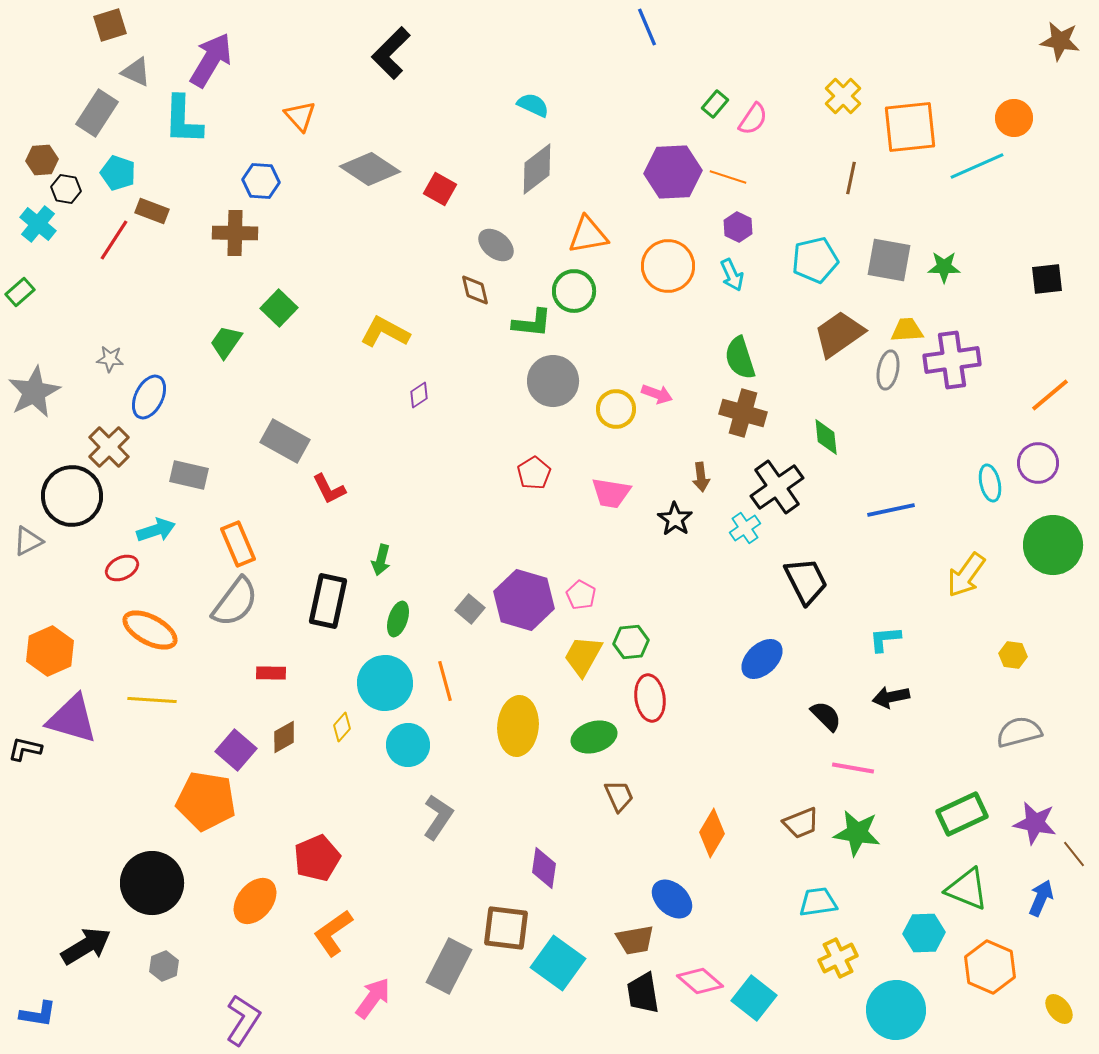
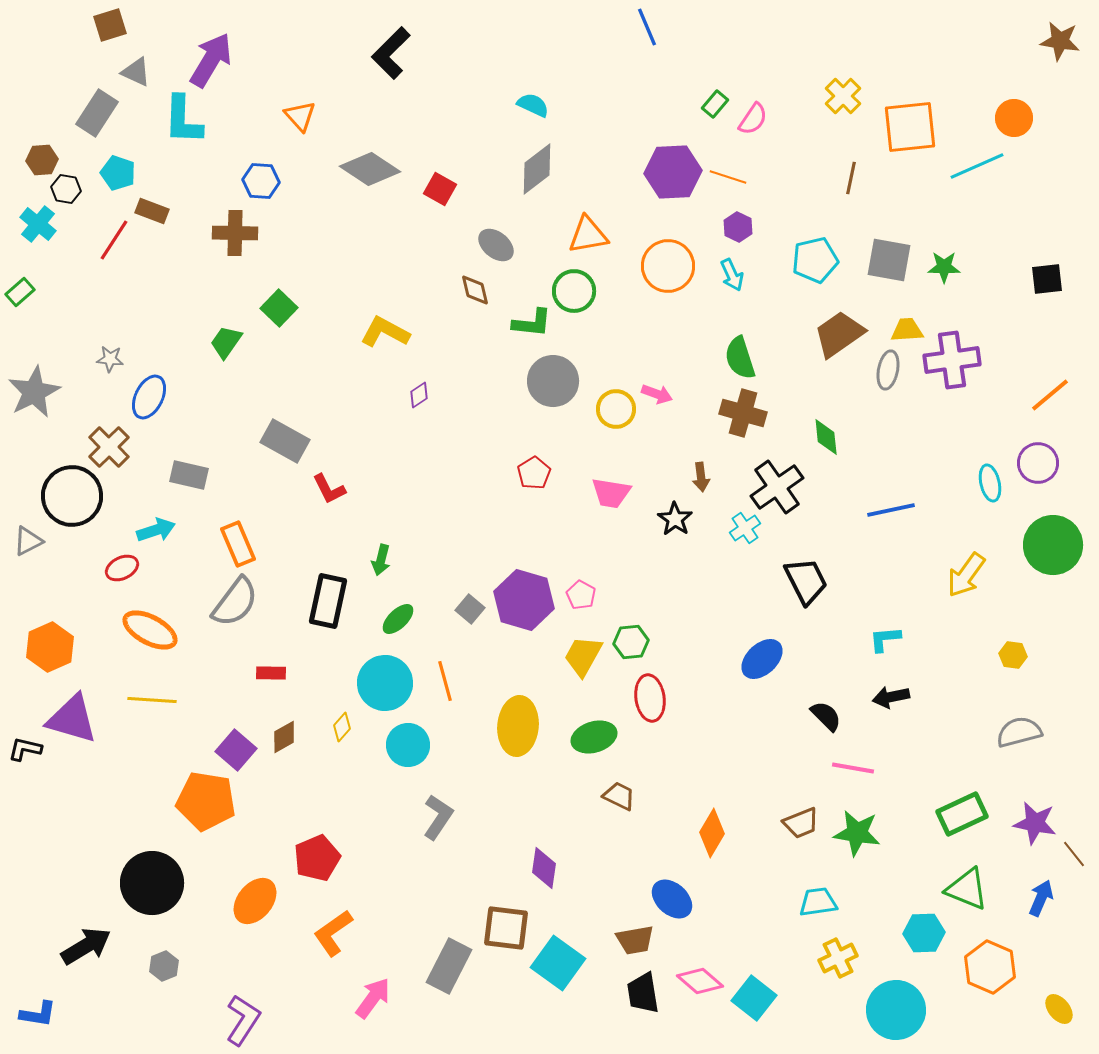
green ellipse at (398, 619): rotated 28 degrees clockwise
orange hexagon at (50, 651): moved 4 px up
brown trapezoid at (619, 796): rotated 40 degrees counterclockwise
